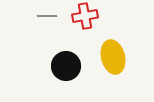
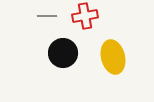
black circle: moved 3 px left, 13 px up
